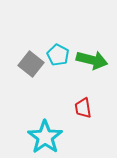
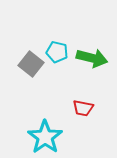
cyan pentagon: moved 1 px left, 3 px up; rotated 15 degrees counterclockwise
green arrow: moved 2 px up
red trapezoid: rotated 70 degrees counterclockwise
